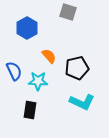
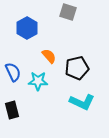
blue semicircle: moved 1 px left, 1 px down
black rectangle: moved 18 px left; rotated 24 degrees counterclockwise
